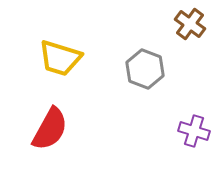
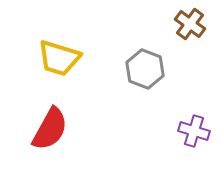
yellow trapezoid: moved 1 px left
